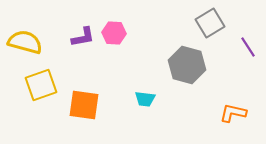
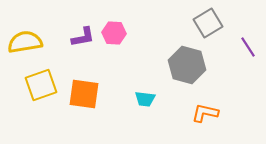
gray square: moved 2 px left
yellow semicircle: rotated 24 degrees counterclockwise
orange square: moved 11 px up
orange L-shape: moved 28 px left
